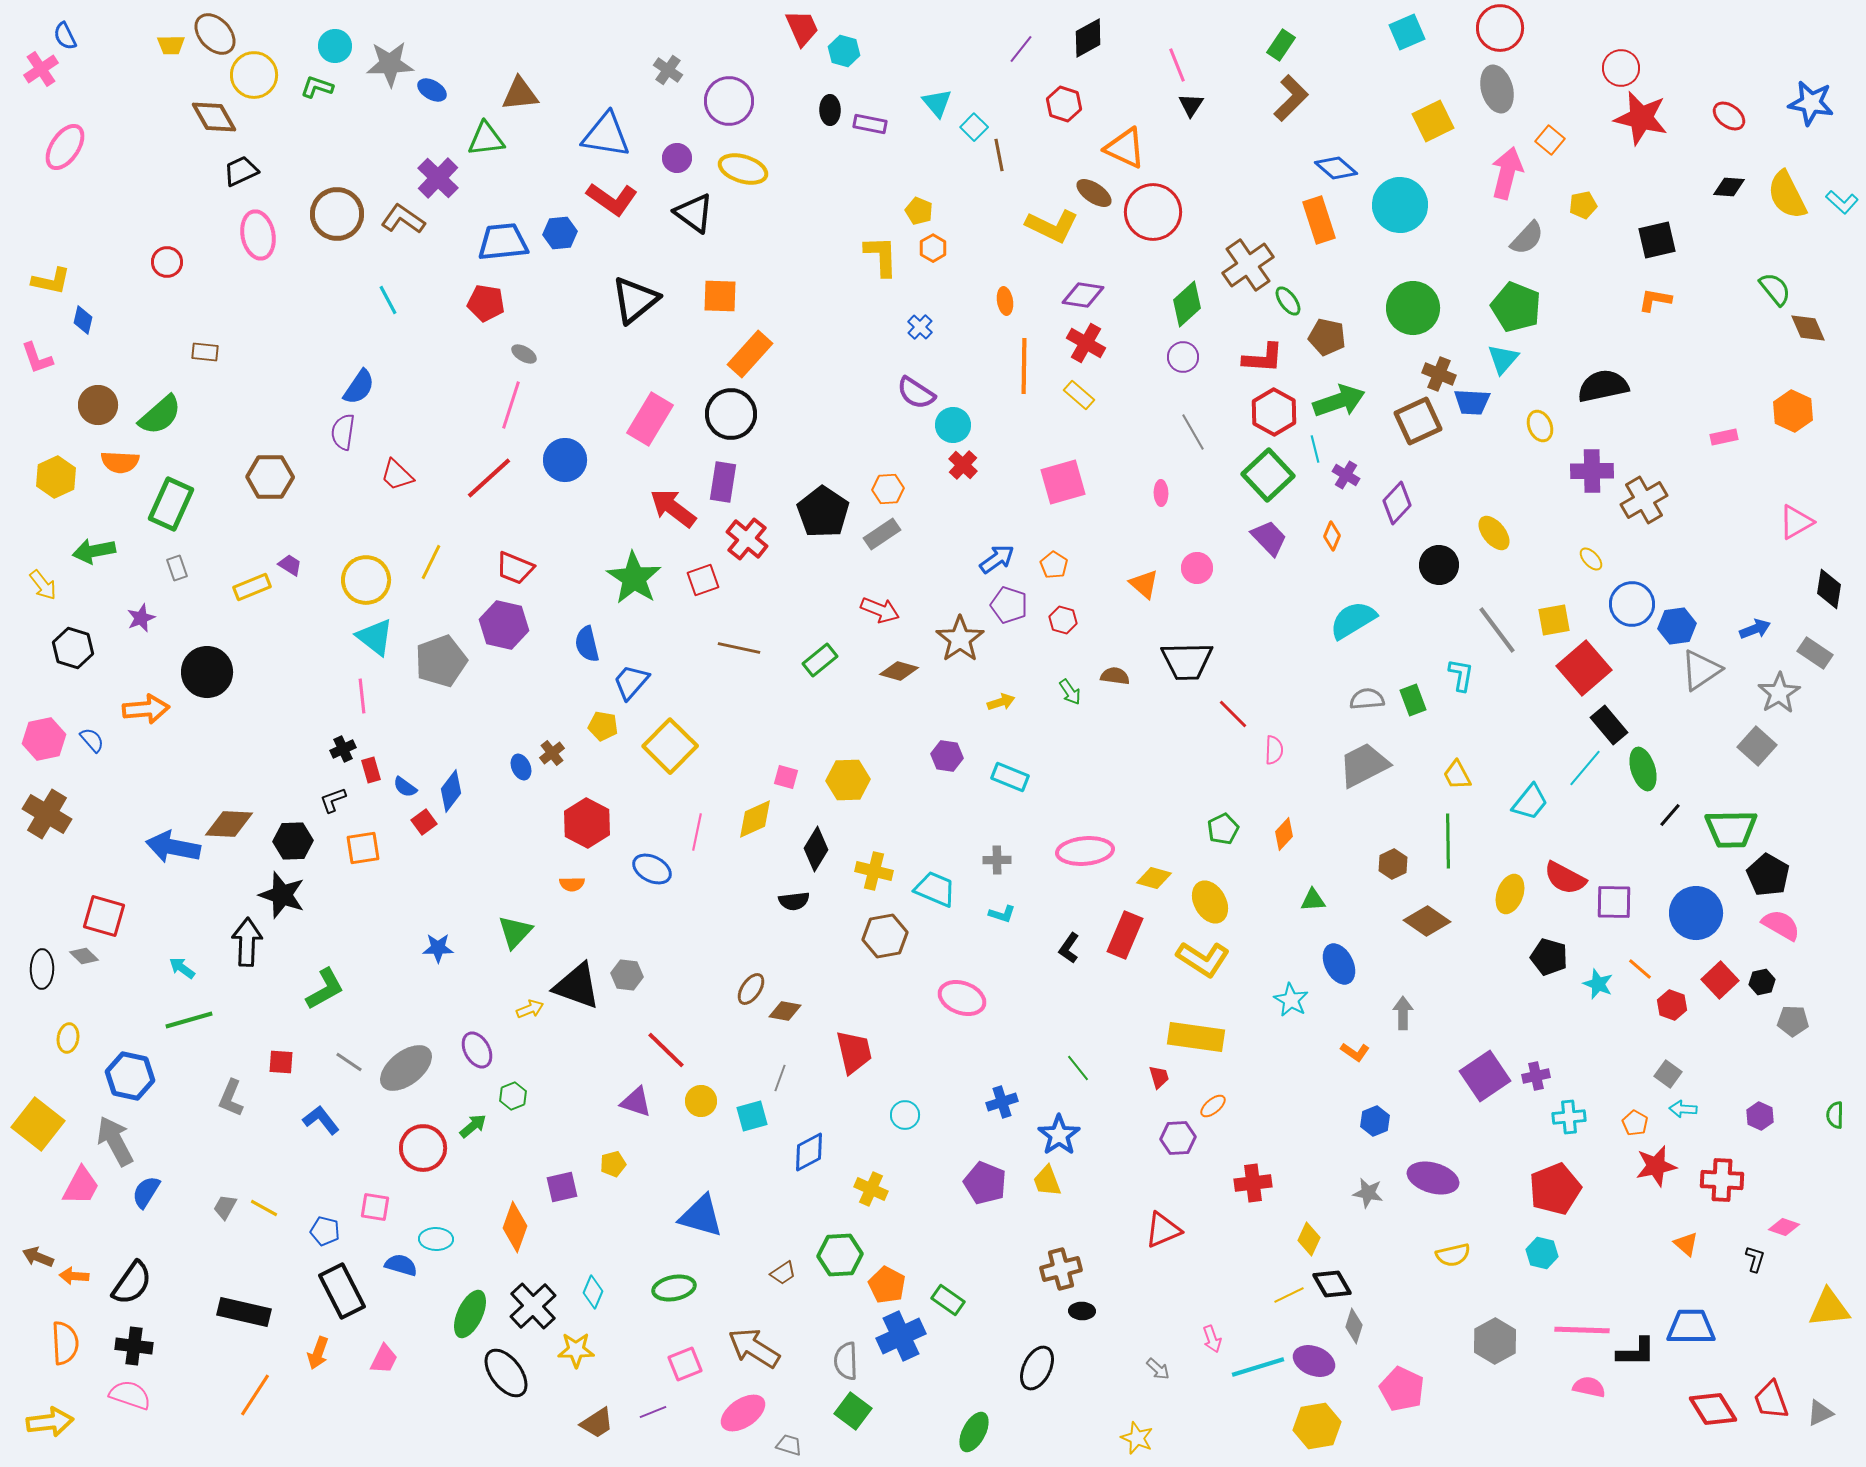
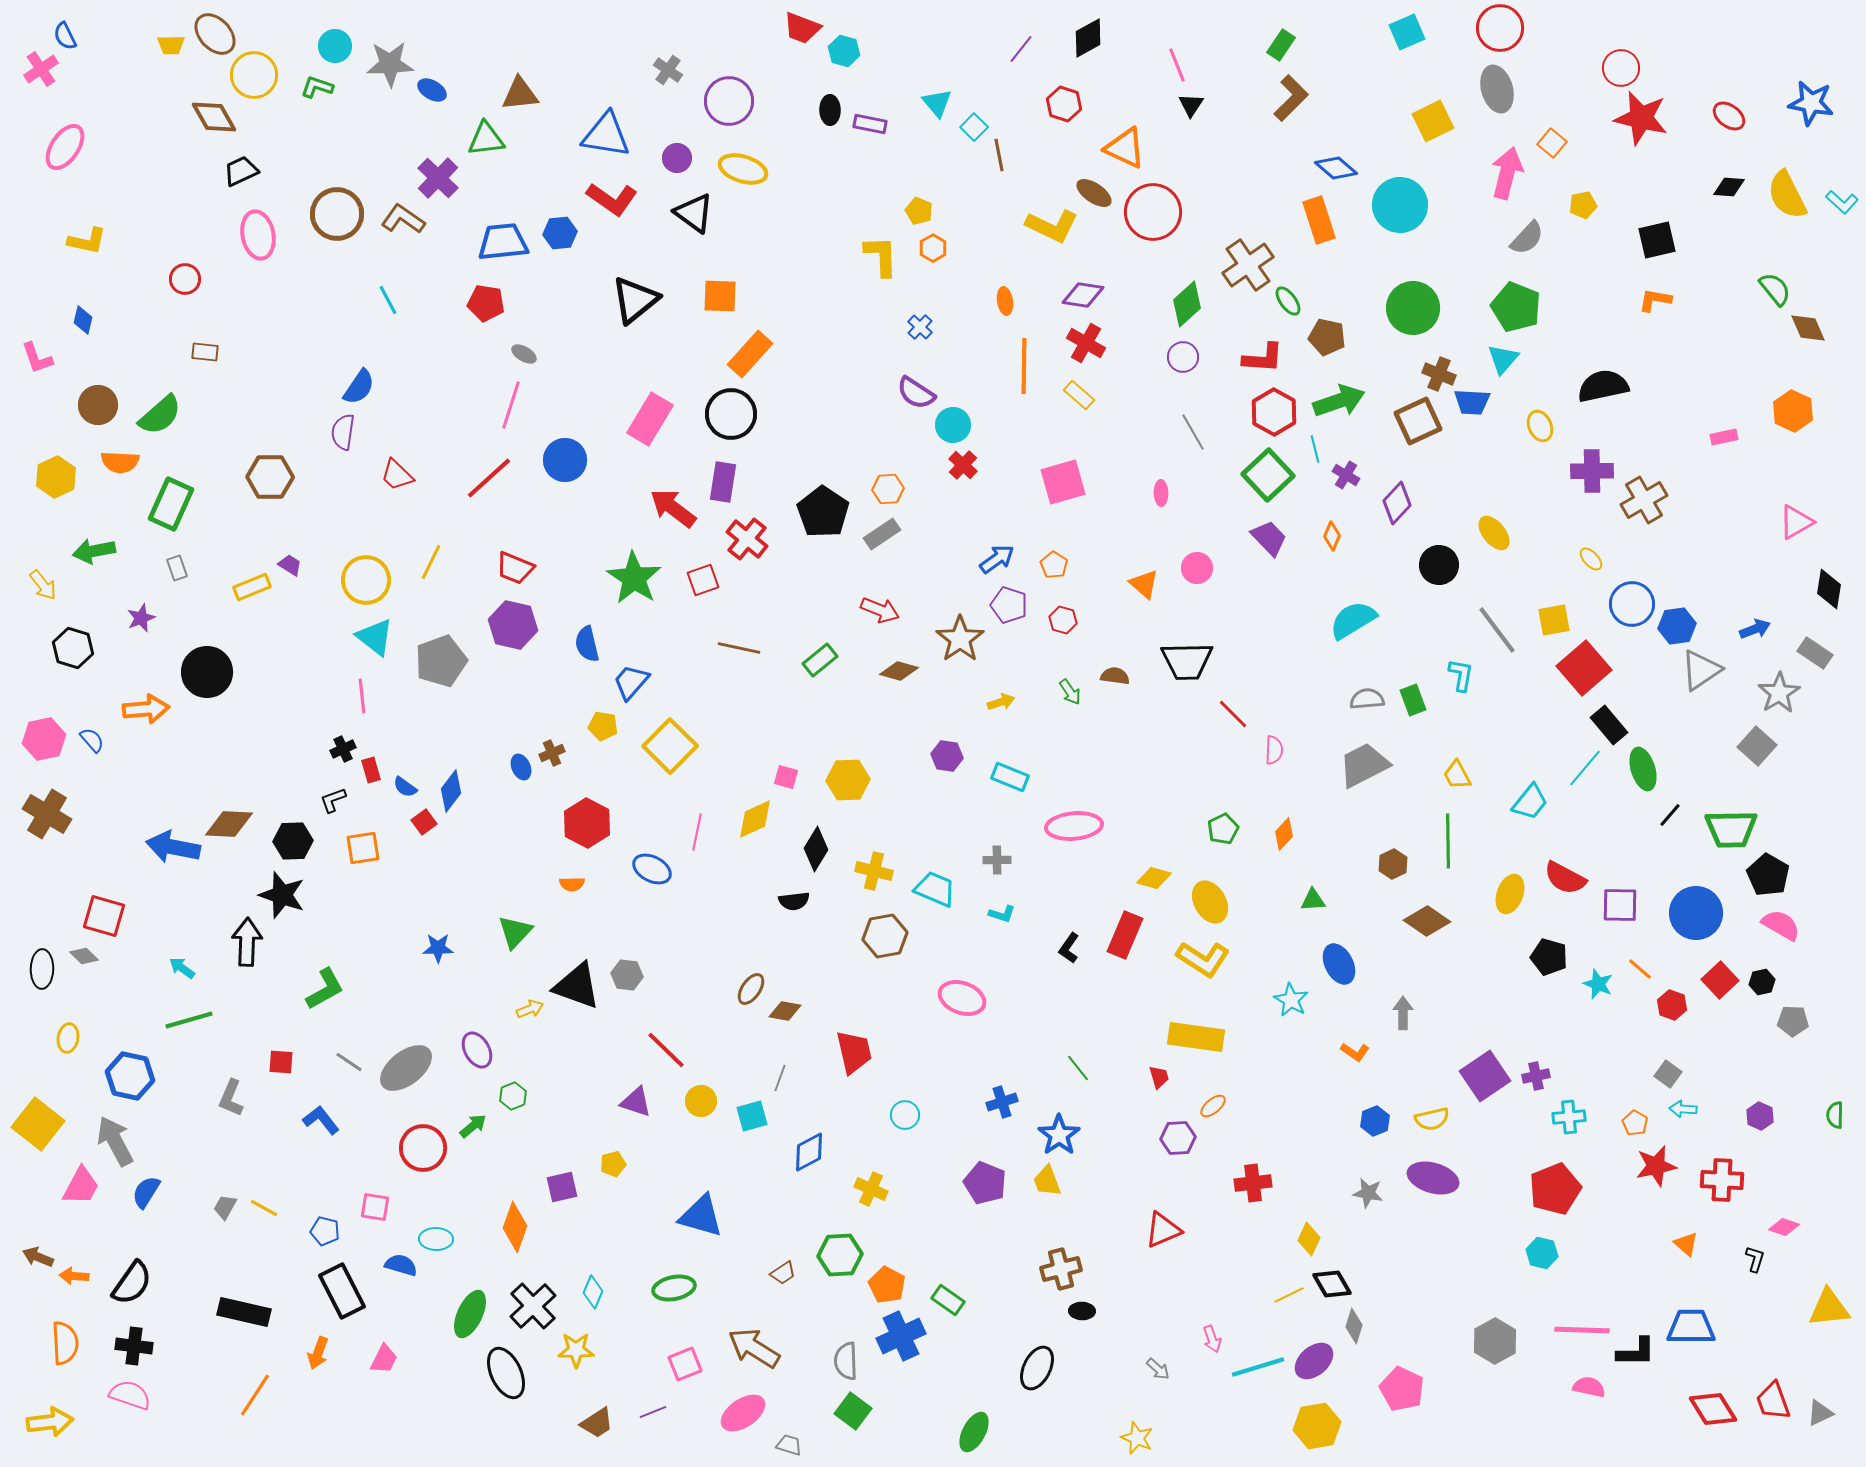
red trapezoid at (802, 28): rotated 135 degrees clockwise
orange square at (1550, 140): moved 2 px right, 3 px down
red circle at (167, 262): moved 18 px right, 17 px down
yellow L-shape at (51, 281): moved 36 px right, 40 px up
purple hexagon at (504, 625): moved 9 px right
brown cross at (552, 753): rotated 15 degrees clockwise
pink ellipse at (1085, 851): moved 11 px left, 25 px up
purple square at (1614, 902): moved 6 px right, 3 px down
yellow semicircle at (1453, 1255): moved 21 px left, 136 px up
purple ellipse at (1314, 1361): rotated 63 degrees counterclockwise
black ellipse at (506, 1373): rotated 12 degrees clockwise
red trapezoid at (1771, 1400): moved 2 px right, 1 px down
